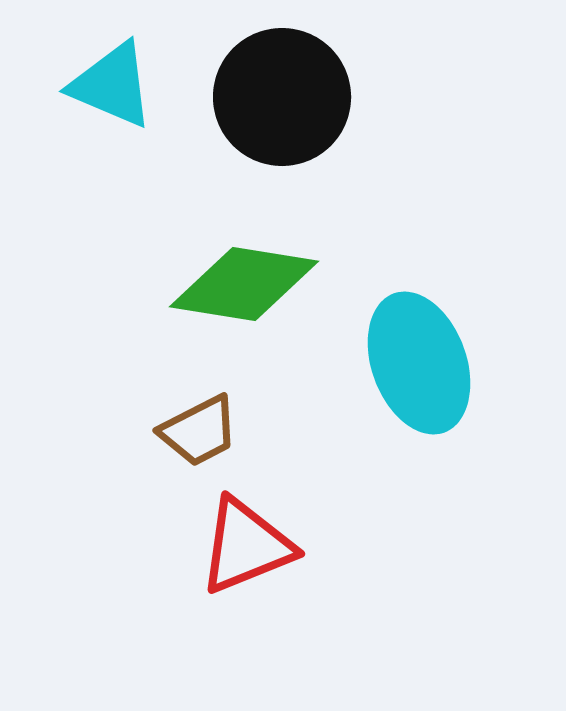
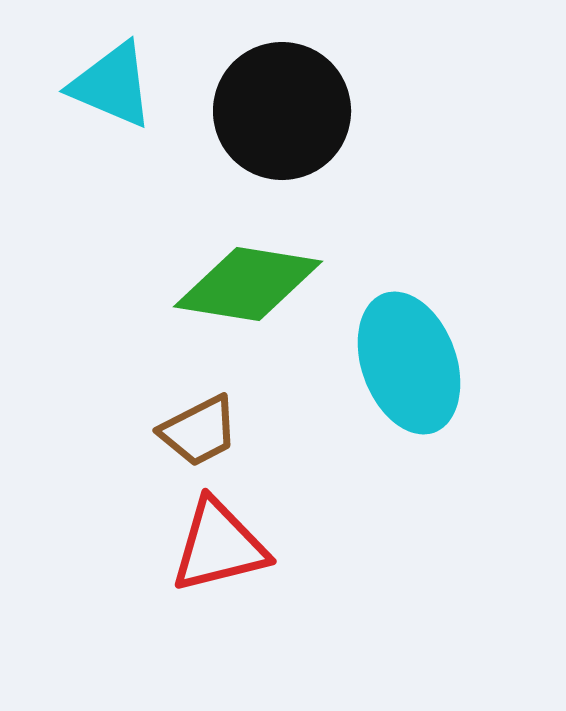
black circle: moved 14 px down
green diamond: moved 4 px right
cyan ellipse: moved 10 px left
red triangle: moved 27 px left; rotated 8 degrees clockwise
